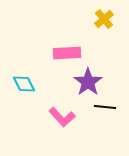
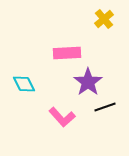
black line: rotated 25 degrees counterclockwise
